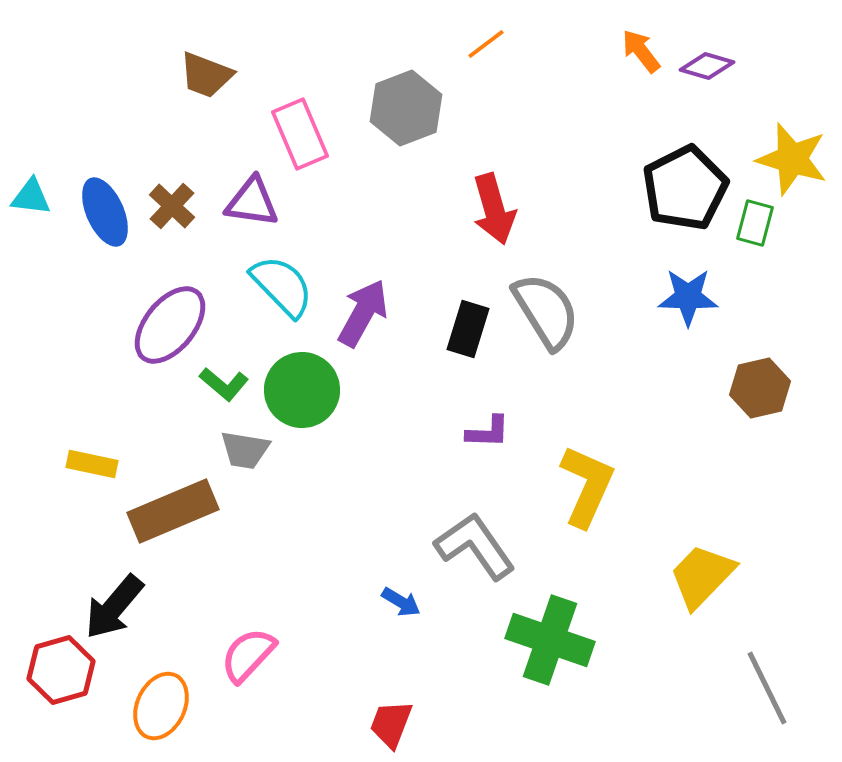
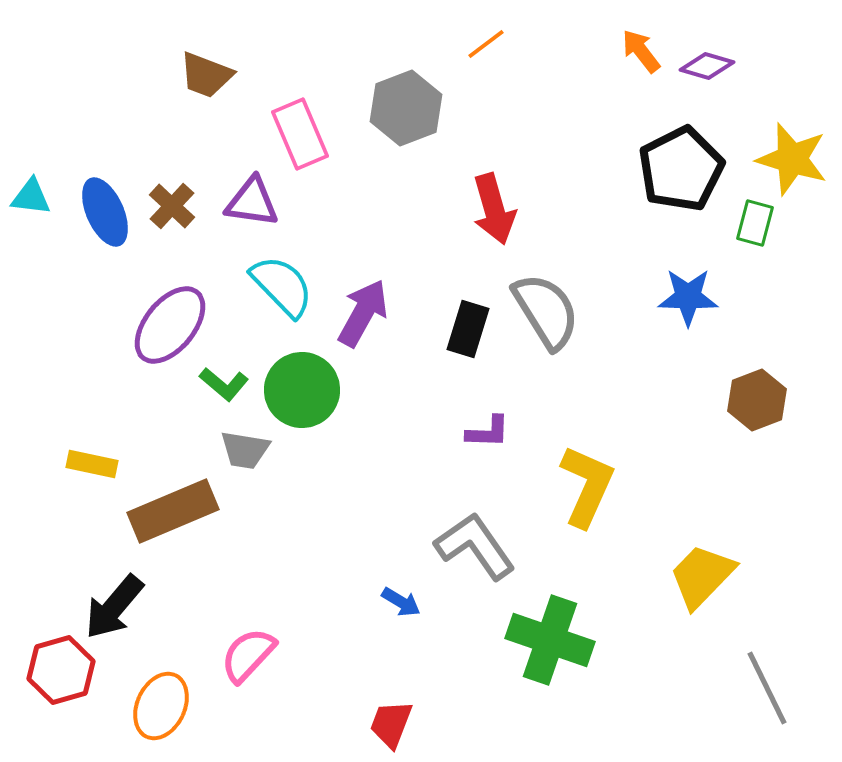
black pentagon: moved 4 px left, 19 px up
brown hexagon: moved 3 px left, 12 px down; rotated 8 degrees counterclockwise
